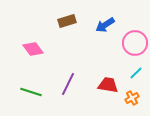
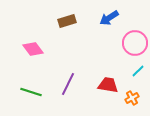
blue arrow: moved 4 px right, 7 px up
cyan line: moved 2 px right, 2 px up
